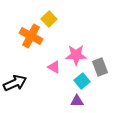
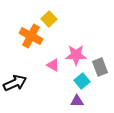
pink triangle: moved 1 px left, 2 px up
